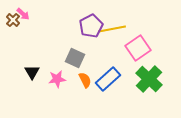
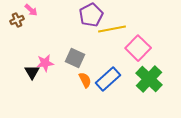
pink arrow: moved 8 px right, 4 px up
brown cross: moved 4 px right; rotated 24 degrees clockwise
purple pentagon: moved 11 px up
pink square: rotated 10 degrees counterclockwise
pink star: moved 12 px left, 16 px up
